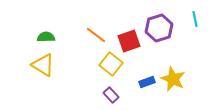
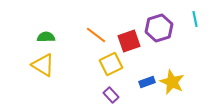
yellow square: rotated 25 degrees clockwise
yellow star: moved 1 px left, 3 px down
